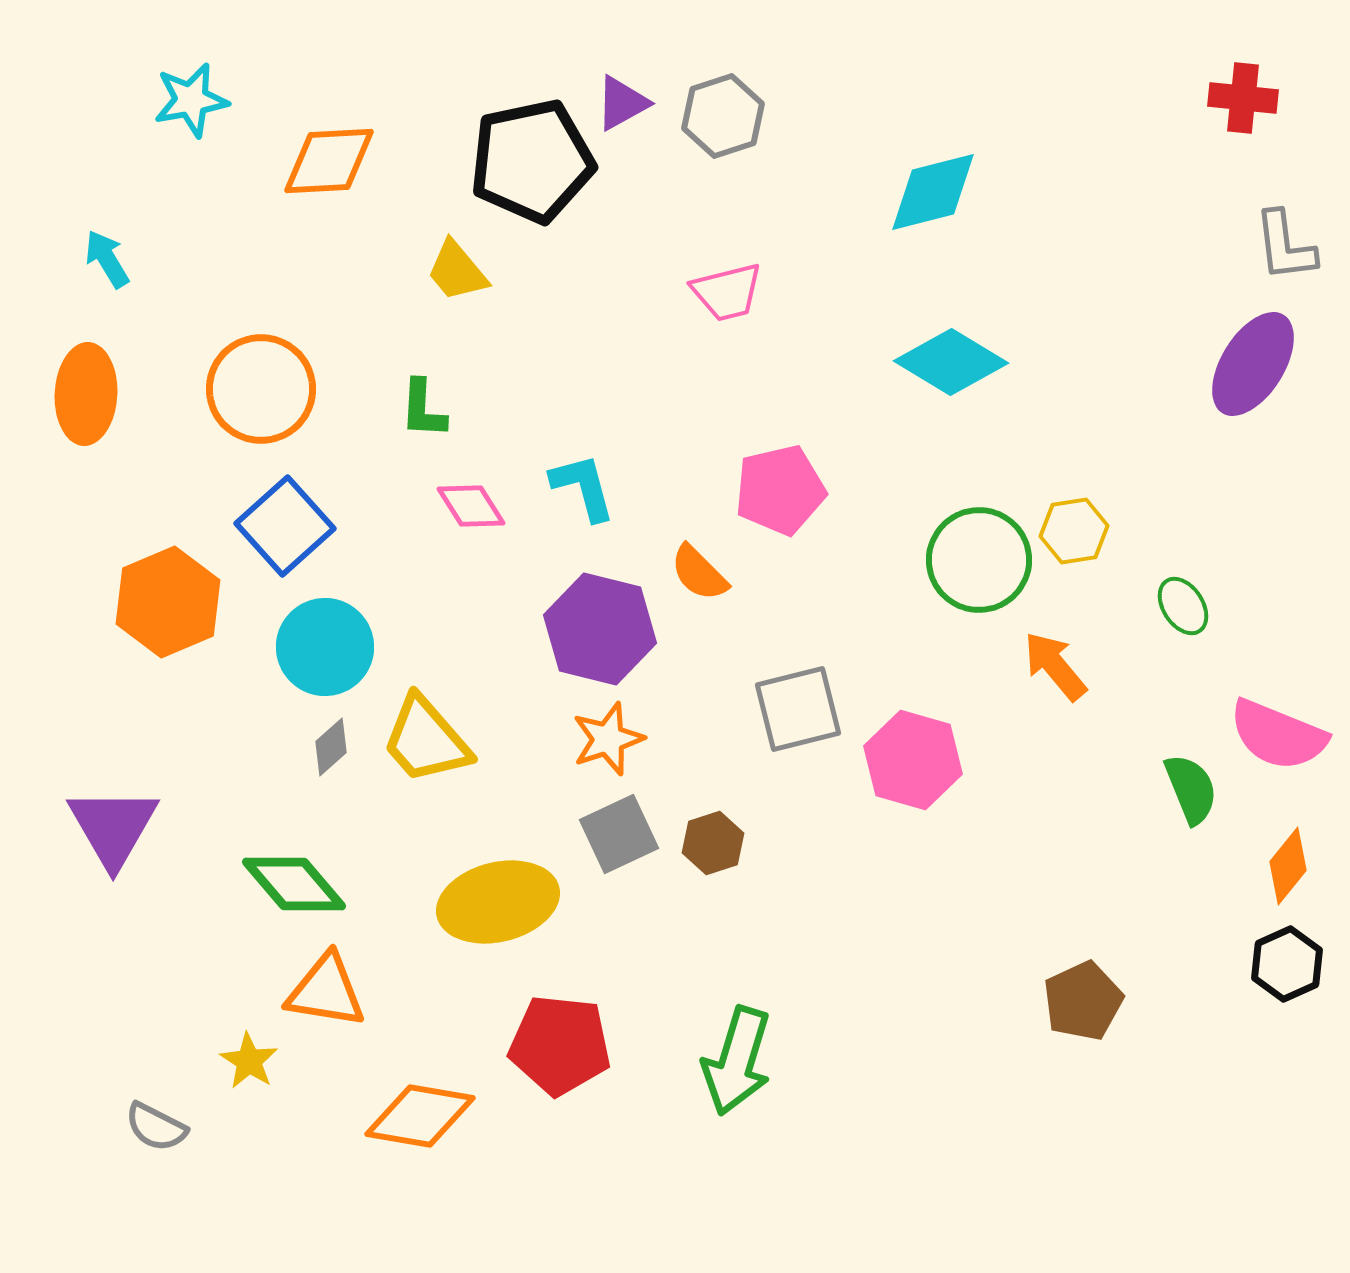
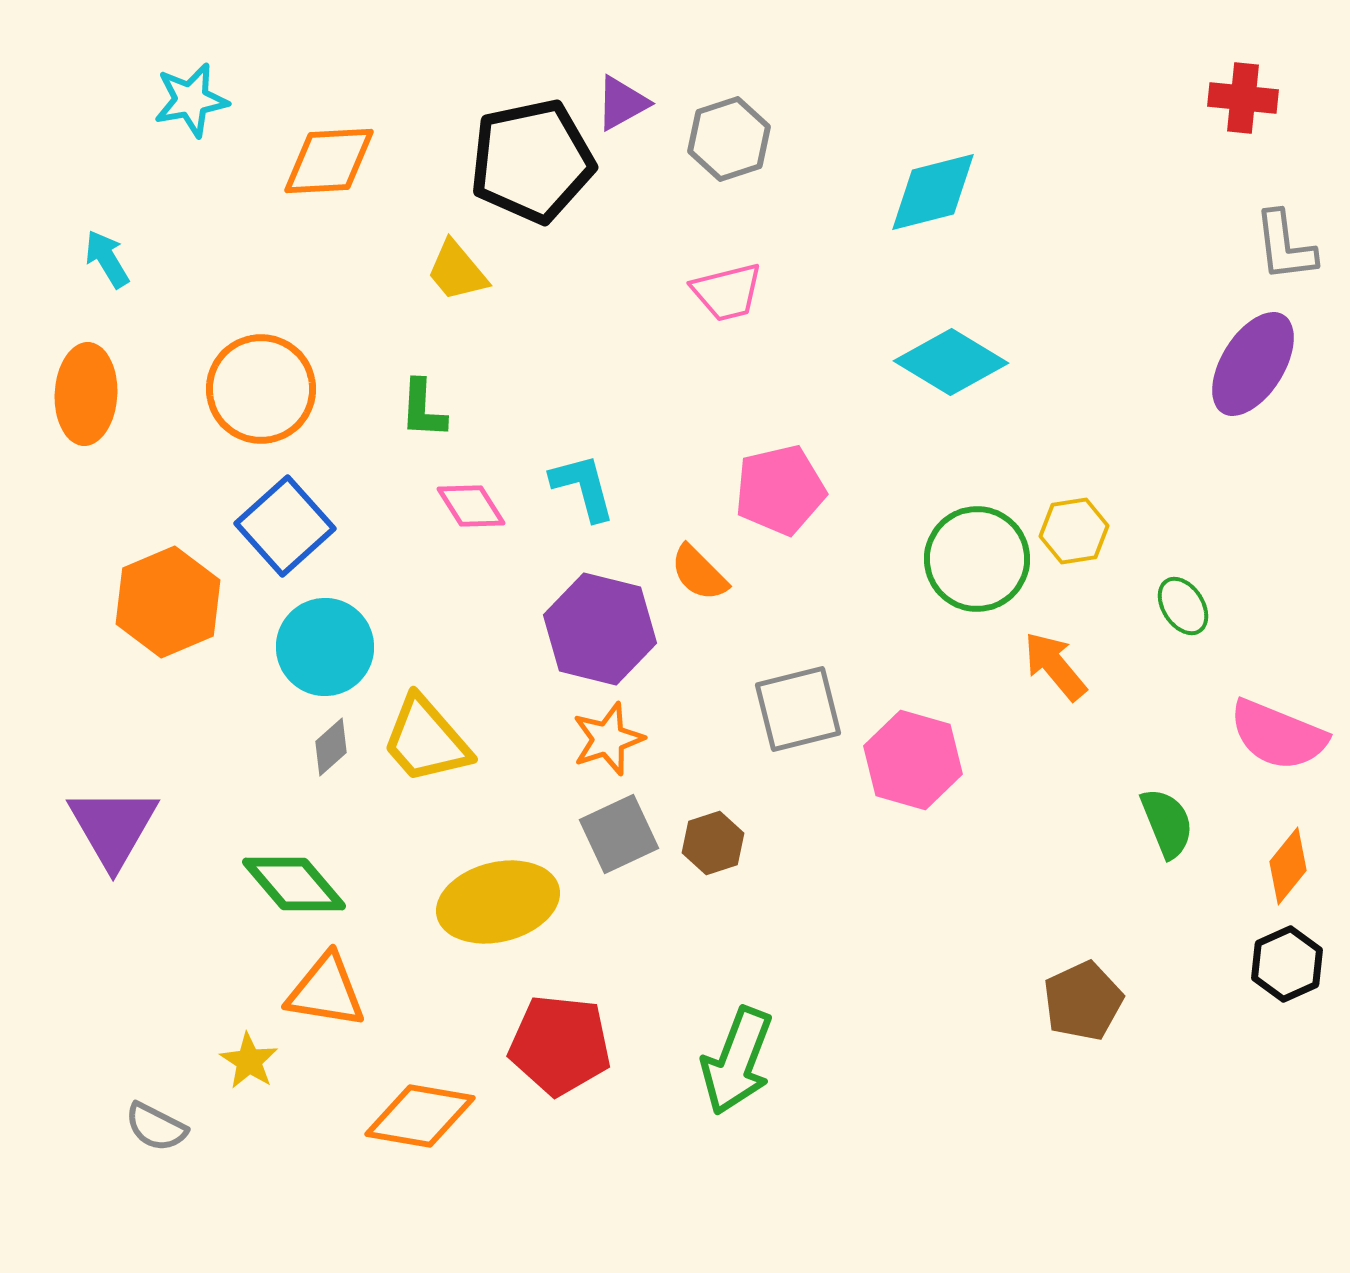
gray hexagon at (723, 116): moved 6 px right, 23 px down
green circle at (979, 560): moved 2 px left, 1 px up
green semicircle at (1191, 789): moved 24 px left, 34 px down
green arrow at (737, 1061): rotated 4 degrees clockwise
